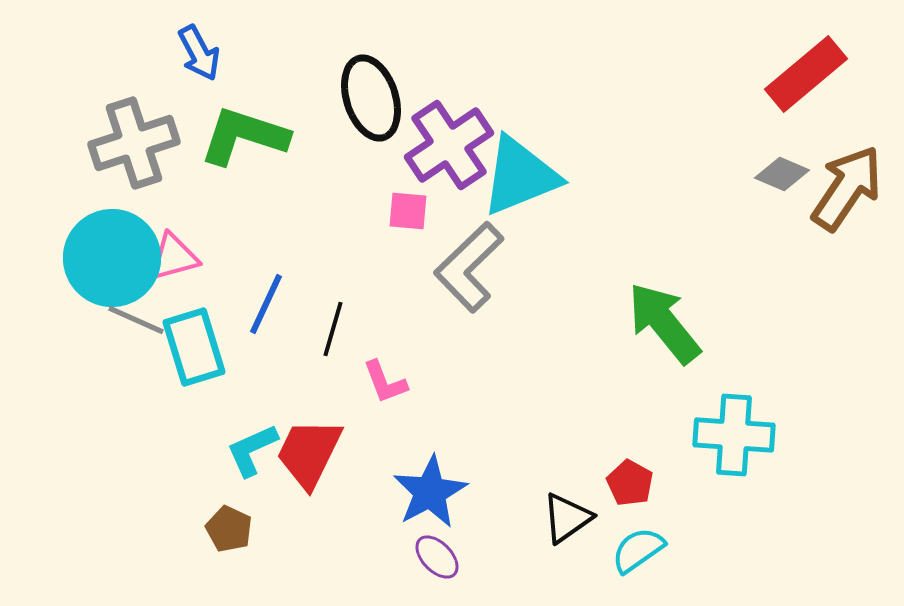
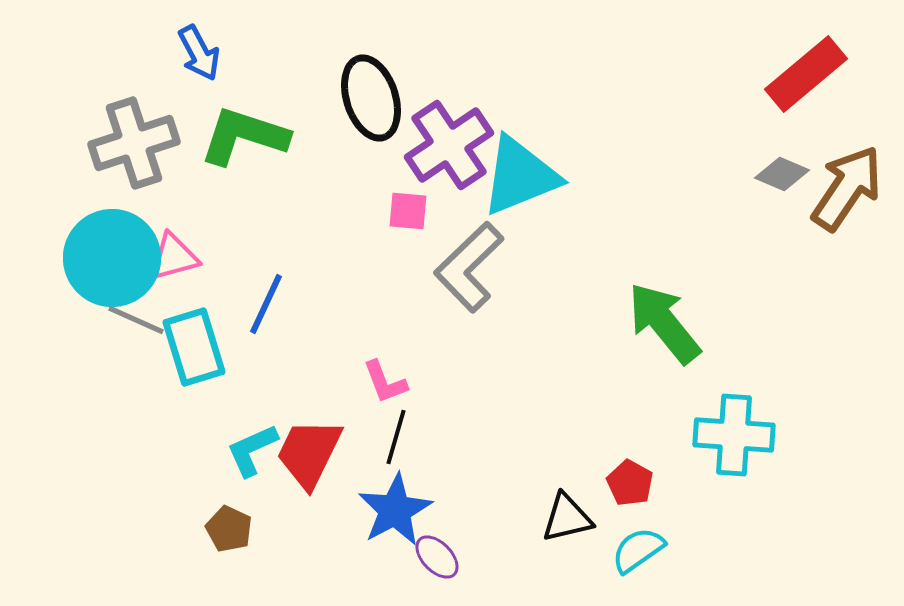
black line: moved 63 px right, 108 px down
blue star: moved 35 px left, 18 px down
black triangle: rotated 22 degrees clockwise
